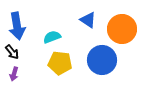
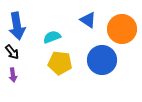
purple arrow: moved 1 px left, 1 px down; rotated 24 degrees counterclockwise
